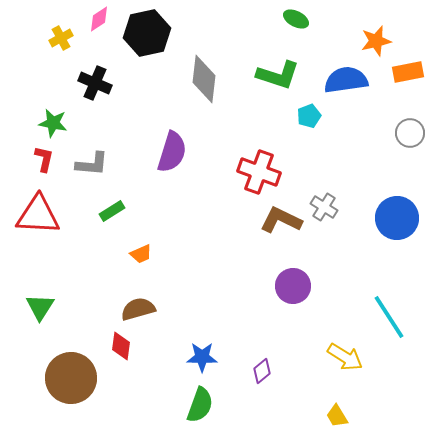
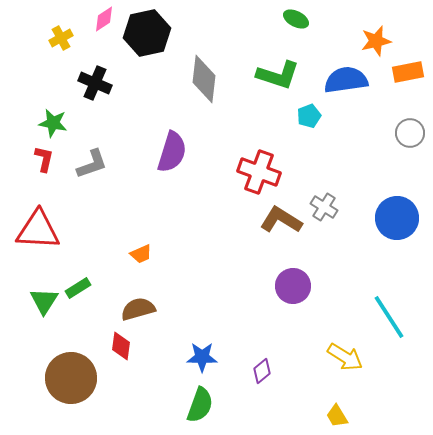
pink diamond: moved 5 px right
gray L-shape: rotated 24 degrees counterclockwise
green rectangle: moved 34 px left, 77 px down
red triangle: moved 15 px down
brown L-shape: rotated 6 degrees clockwise
green triangle: moved 4 px right, 6 px up
